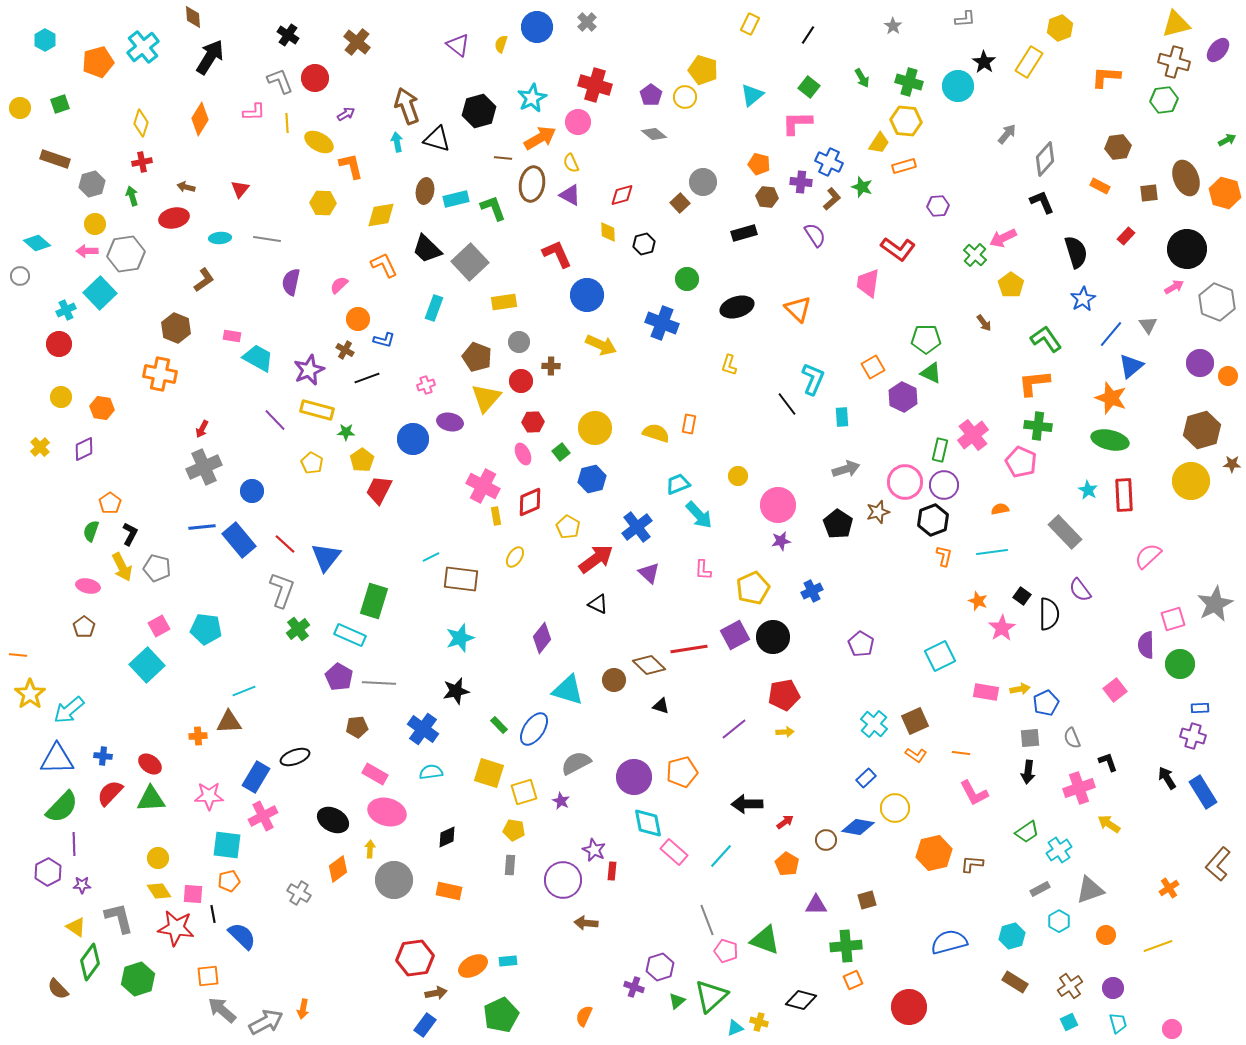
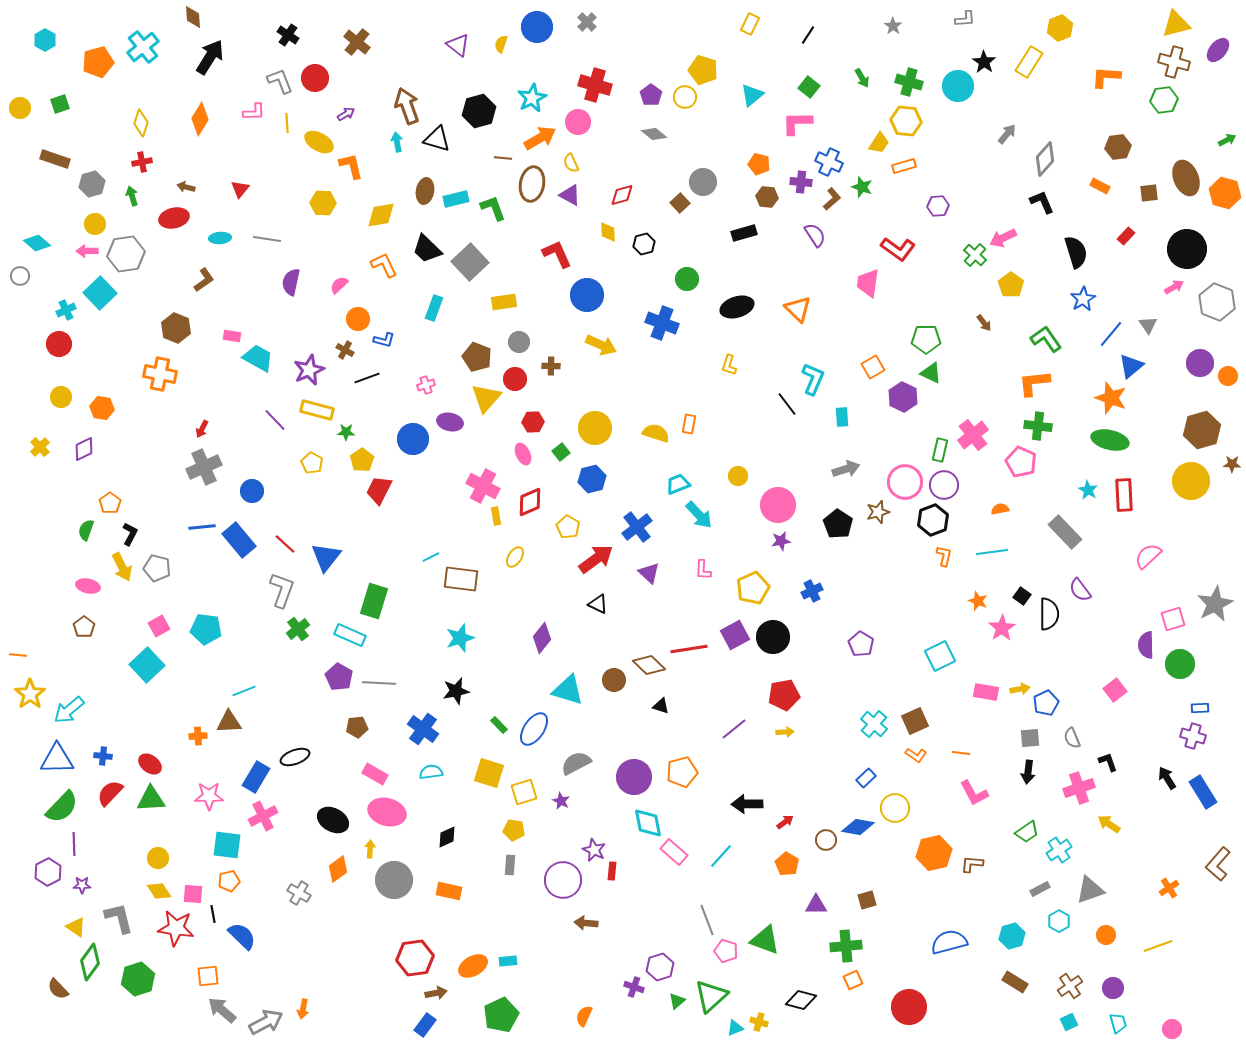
red circle at (521, 381): moved 6 px left, 2 px up
green semicircle at (91, 531): moved 5 px left, 1 px up
